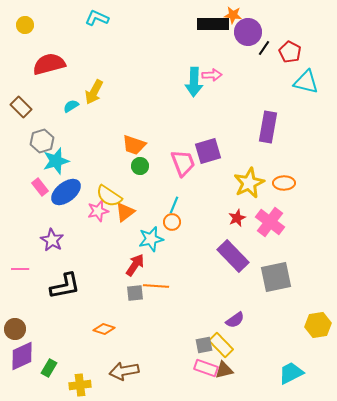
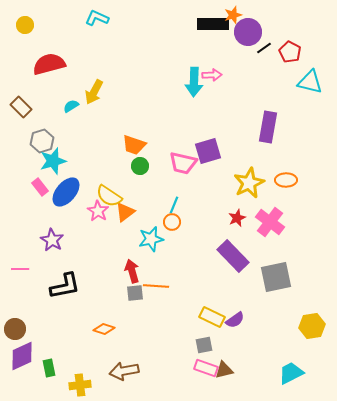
orange star at (233, 15): rotated 24 degrees counterclockwise
black line at (264, 48): rotated 21 degrees clockwise
cyan triangle at (306, 82): moved 4 px right
cyan star at (56, 161): moved 3 px left
pink trapezoid at (183, 163): rotated 124 degrees clockwise
orange ellipse at (284, 183): moved 2 px right, 3 px up
blue ellipse at (66, 192): rotated 12 degrees counterclockwise
pink star at (98, 211): rotated 25 degrees counterclockwise
red arrow at (135, 265): moved 3 px left, 6 px down; rotated 50 degrees counterclockwise
yellow hexagon at (318, 325): moved 6 px left, 1 px down
yellow rectangle at (221, 345): moved 9 px left, 28 px up; rotated 20 degrees counterclockwise
green rectangle at (49, 368): rotated 42 degrees counterclockwise
